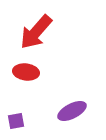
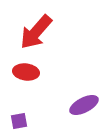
purple ellipse: moved 12 px right, 6 px up
purple square: moved 3 px right
